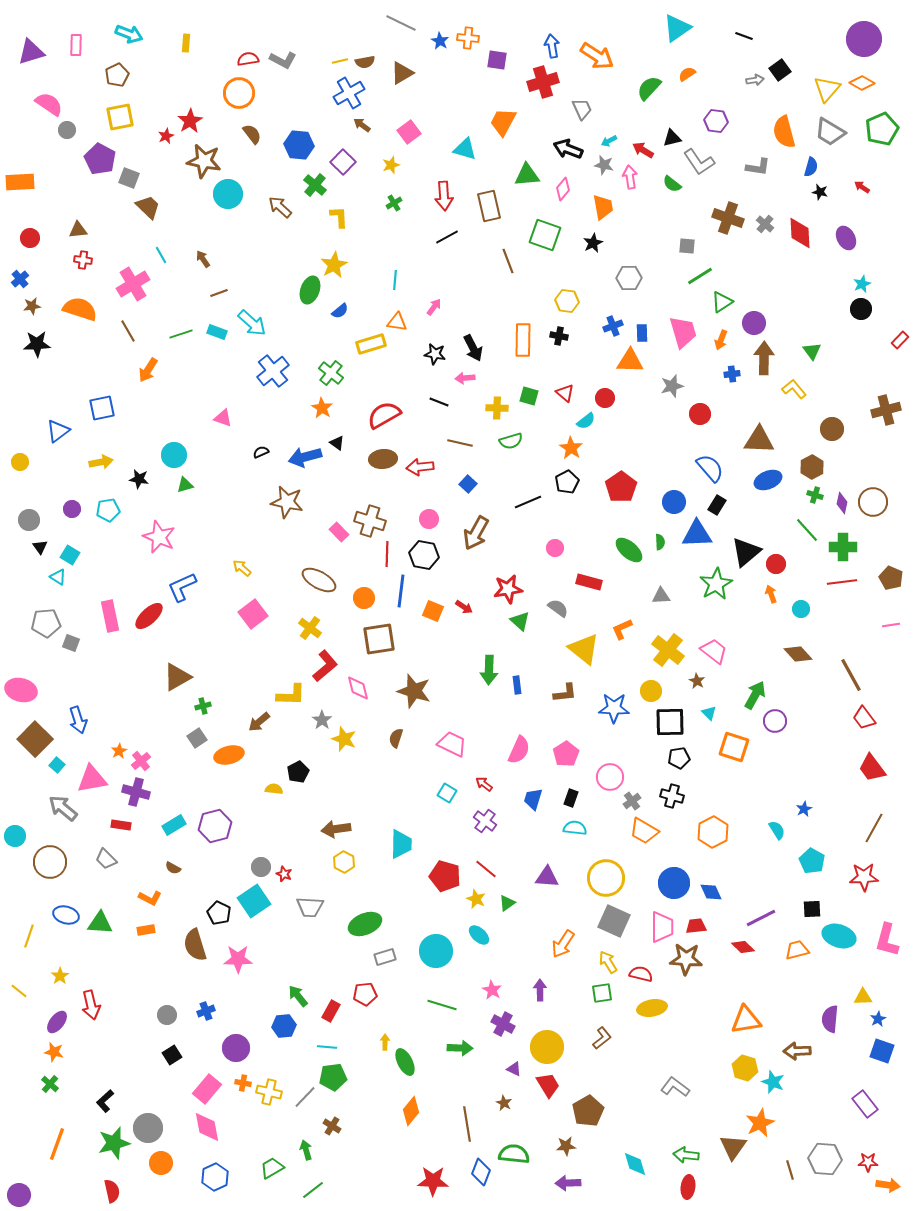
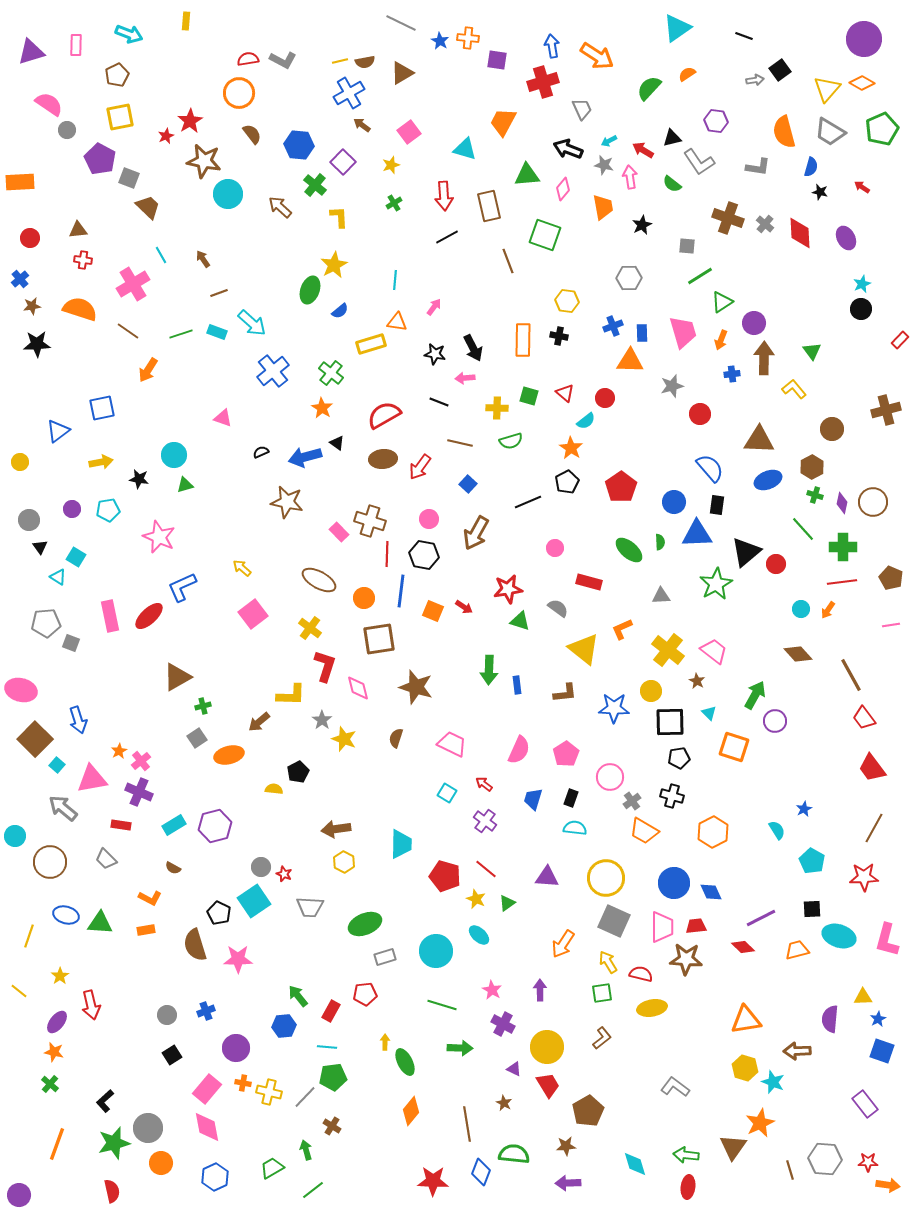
yellow rectangle at (186, 43): moved 22 px up
black star at (593, 243): moved 49 px right, 18 px up
brown line at (128, 331): rotated 25 degrees counterclockwise
red arrow at (420, 467): rotated 48 degrees counterclockwise
black rectangle at (717, 505): rotated 24 degrees counterclockwise
green line at (807, 530): moved 4 px left, 1 px up
cyan square at (70, 555): moved 6 px right, 2 px down
orange arrow at (771, 594): moved 57 px right, 16 px down; rotated 126 degrees counterclockwise
green triangle at (520, 621): rotated 25 degrees counterclockwise
red L-shape at (325, 666): rotated 32 degrees counterclockwise
brown star at (414, 691): moved 2 px right, 4 px up
purple cross at (136, 792): moved 3 px right; rotated 8 degrees clockwise
